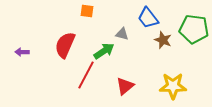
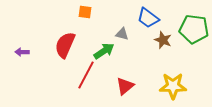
orange square: moved 2 px left, 1 px down
blue trapezoid: rotated 15 degrees counterclockwise
